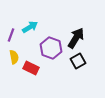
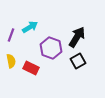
black arrow: moved 1 px right, 1 px up
yellow semicircle: moved 3 px left, 4 px down
